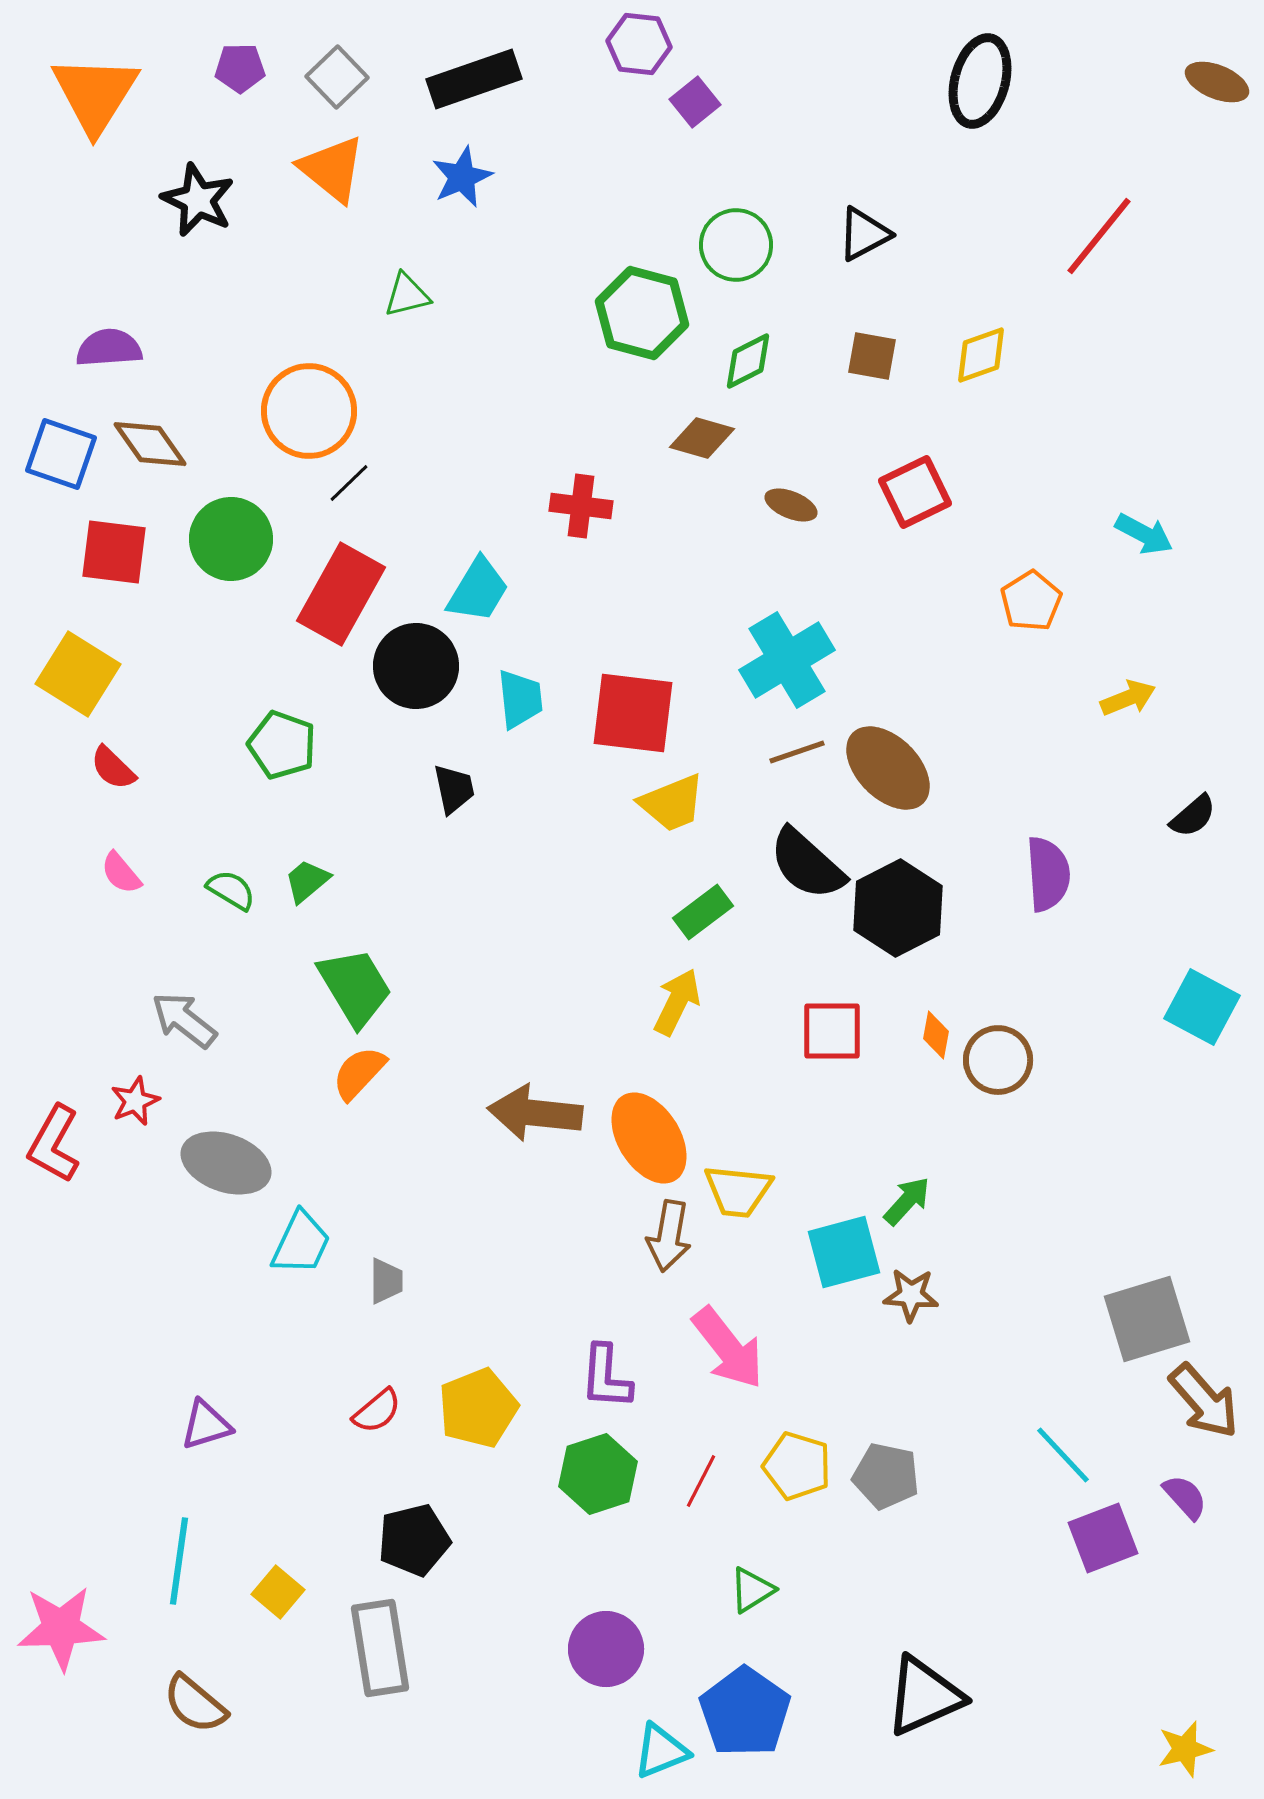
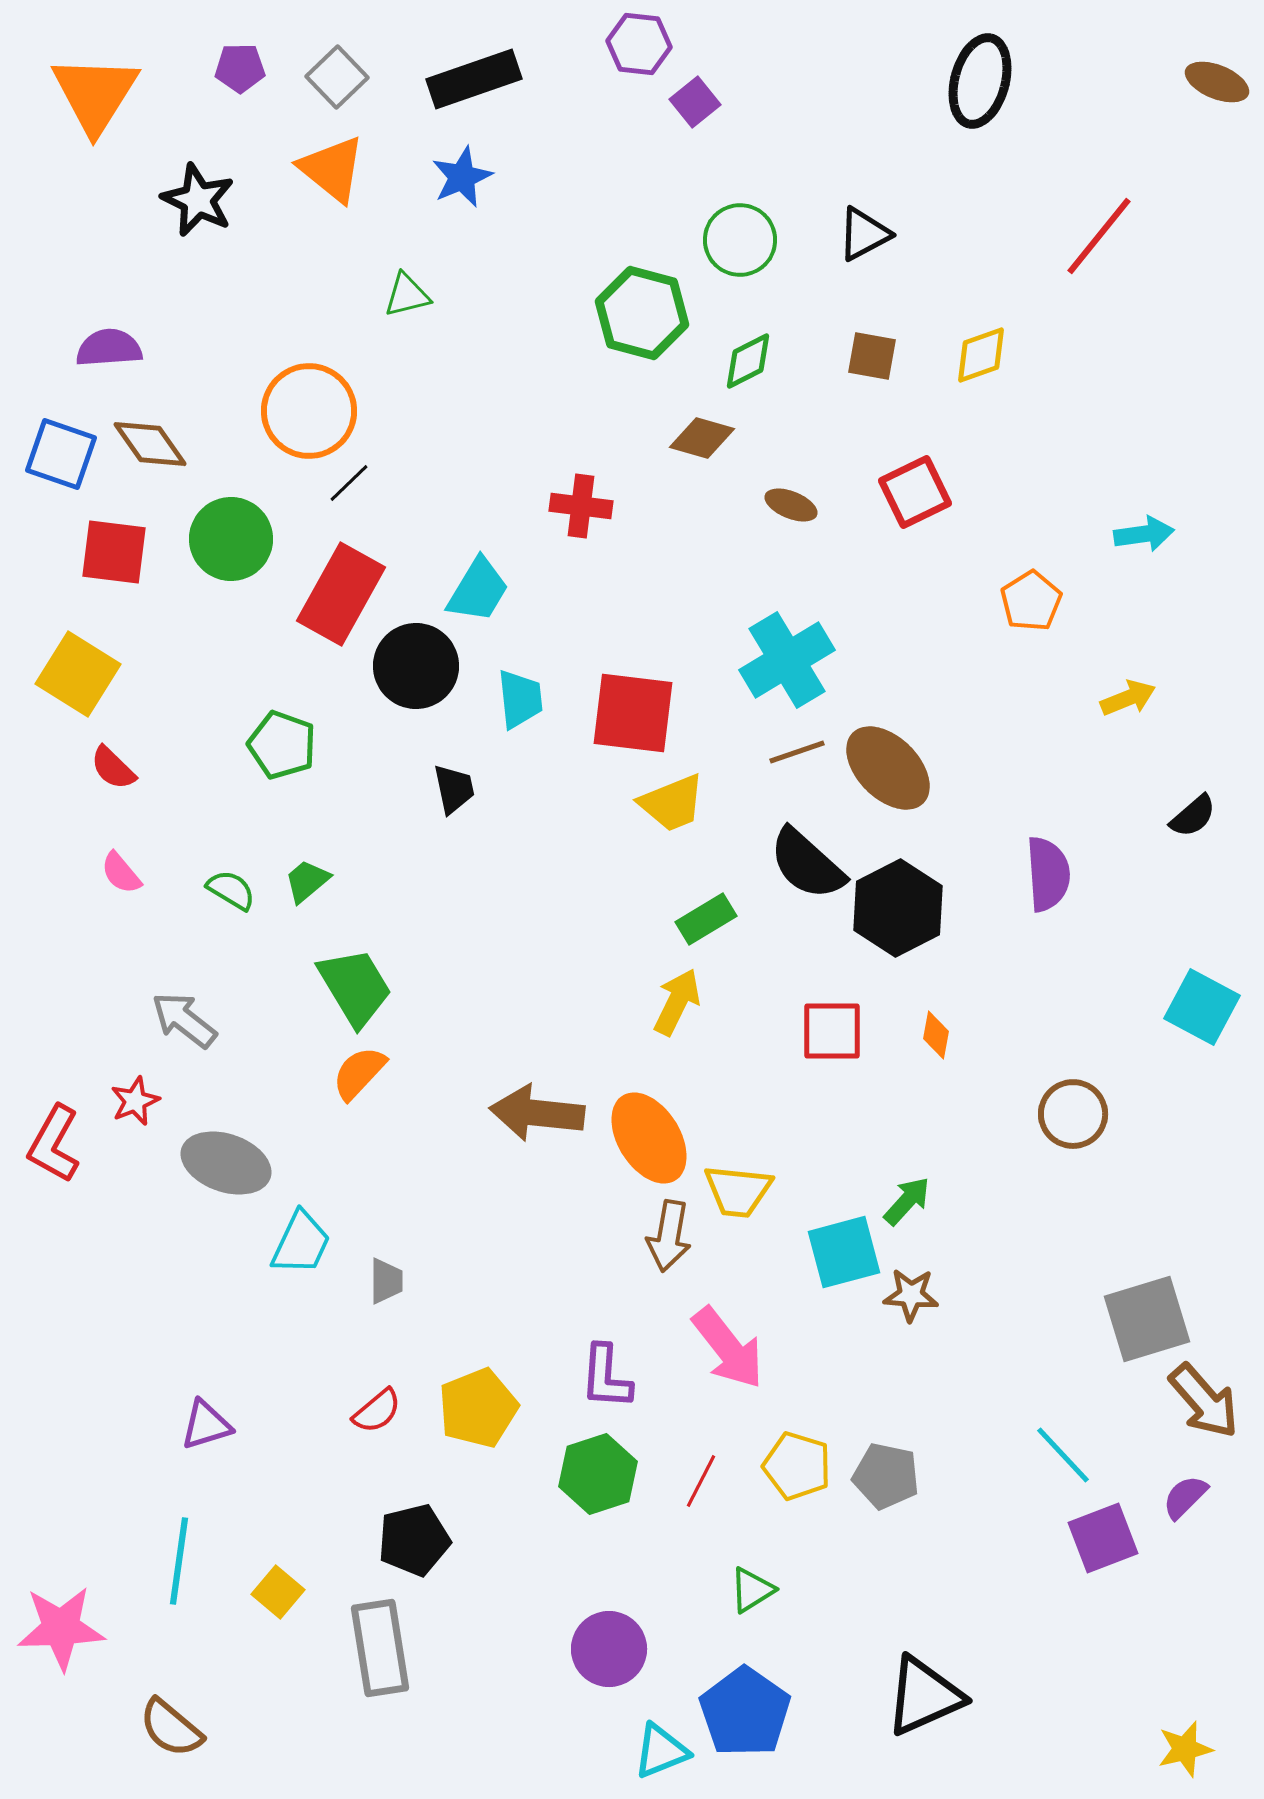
green circle at (736, 245): moved 4 px right, 5 px up
cyan arrow at (1144, 534): rotated 36 degrees counterclockwise
green rectangle at (703, 912): moved 3 px right, 7 px down; rotated 6 degrees clockwise
brown circle at (998, 1060): moved 75 px right, 54 px down
brown arrow at (535, 1113): moved 2 px right
purple semicircle at (1185, 1497): rotated 93 degrees counterclockwise
purple circle at (606, 1649): moved 3 px right
brown semicircle at (195, 1704): moved 24 px left, 24 px down
